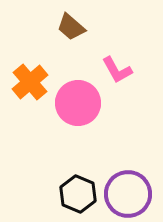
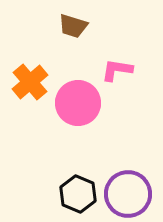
brown trapezoid: moved 2 px right, 1 px up; rotated 24 degrees counterclockwise
pink L-shape: rotated 128 degrees clockwise
